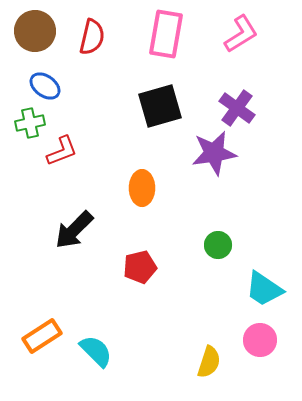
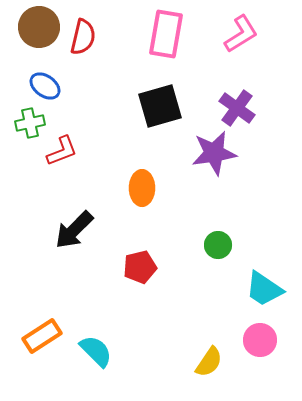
brown circle: moved 4 px right, 4 px up
red semicircle: moved 9 px left
yellow semicircle: rotated 16 degrees clockwise
